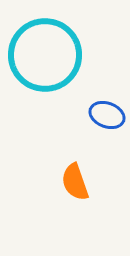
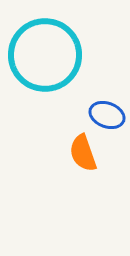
orange semicircle: moved 8 px right, 29 px up
